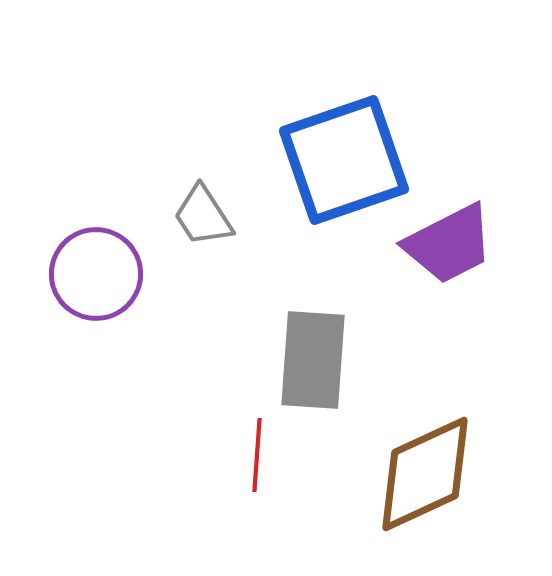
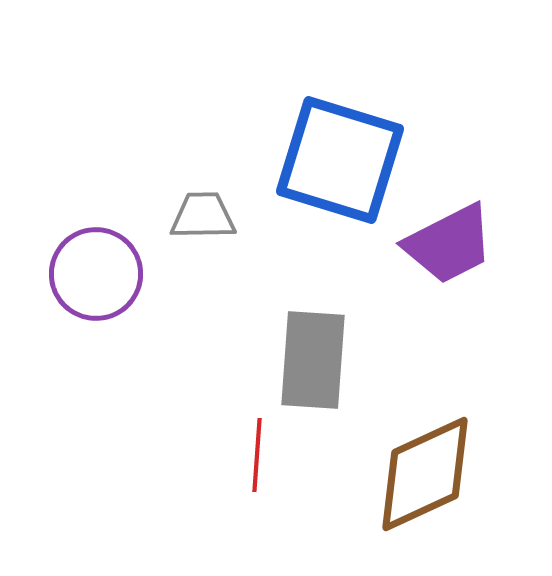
blue square: moved 4 px left; rotated 36 degrees clockwise
gray trapezoid: rotated 122 degrees clockwise
